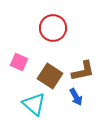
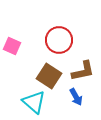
red circle: moved 6 px right, 12 px down
pink square: moved 7 px left, 16 px up
brown square: moved 1 px left
cyan triangle: moved 2 px up
